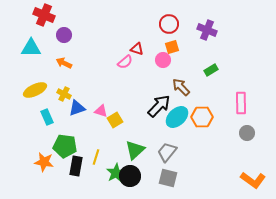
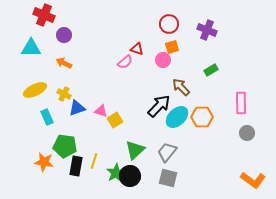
yellow line: moved 2 px left, 4 px down
